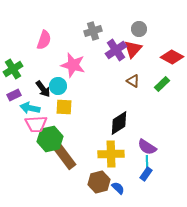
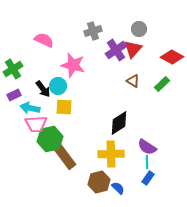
pink semicircle: rotated 84 degrees counterclockwise
blue rectangle: moved 2 px right, 4 px down
